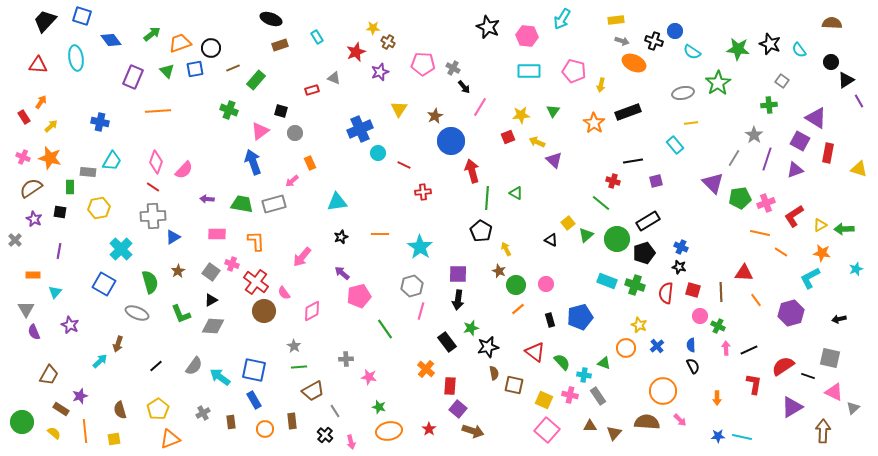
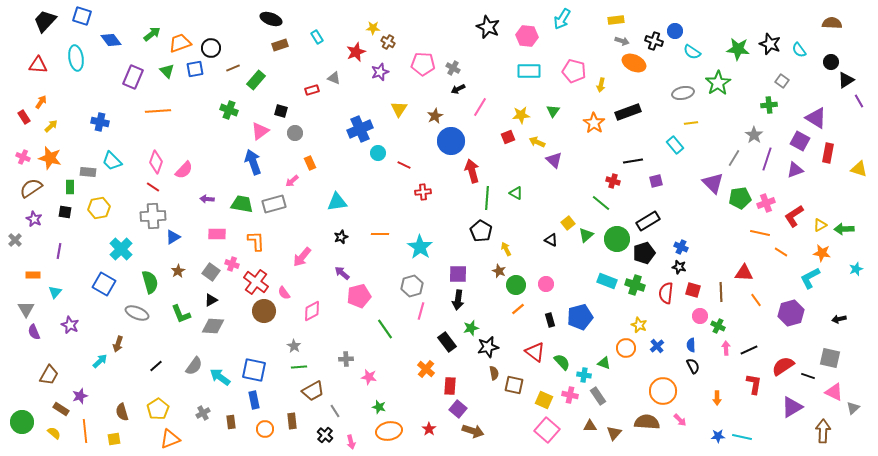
black arrow at (464, 87): moved 6 px left, 2 px down; rotated 104 degrees clockwise
cyan trapezoid at (112, 161): rotated 105 degrees clockwise
black square at (60, 212): moved 5 px right
blue rectangle at (254, 400): rotated 18 degrees clockwise
brown semicircle at (120, 410): moved 2 px right, 2 px down
